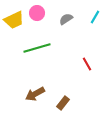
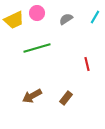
red line: rotated 16 degrees clockwise
brown arrow: moved 3 px left, 2 px down
brown rectangle: moved 3 px right, 5 px up
